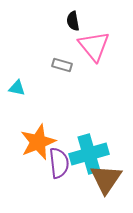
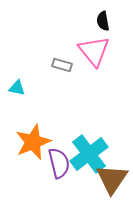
black semicircle: moved 30 px right
pink triangle: moved 5 px down
orange star: moved 5 px left
cyan cross: rotated 21 degrees counterclockwise
purple semicircle: rotated 8 degrees counterclockwise
brown triangle: moved 6 px right
